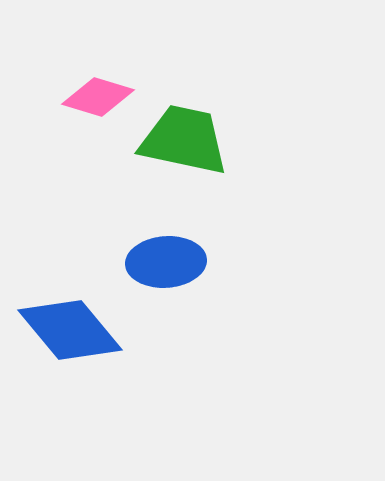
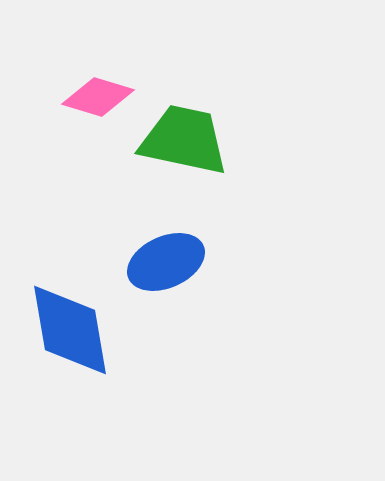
blue ellipse: rotated 20 degrees counterclockwise
blue diamond: rotated 30 degrees clockwise
